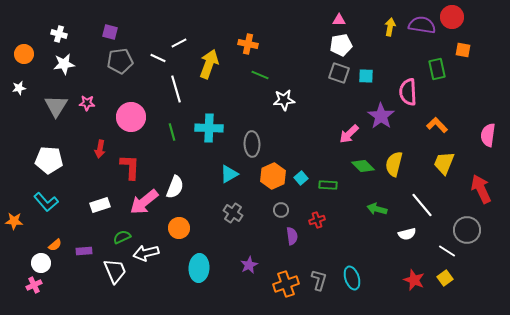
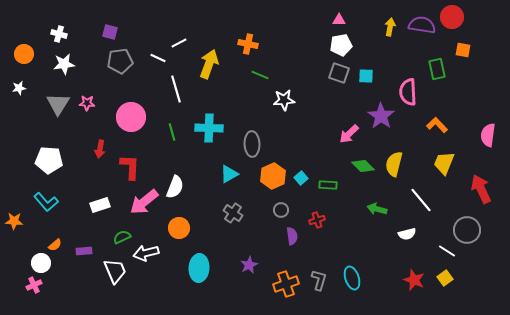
gray triangle at (56, 106): moved 2 px right, 2 px up
white line at (422, 205): moved 1 px left, 5 px up
